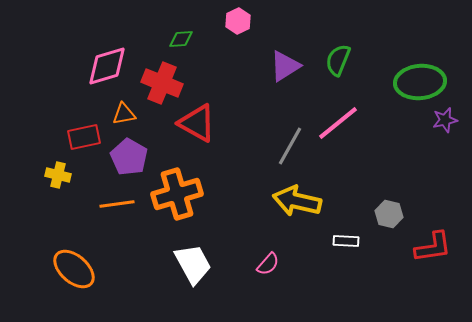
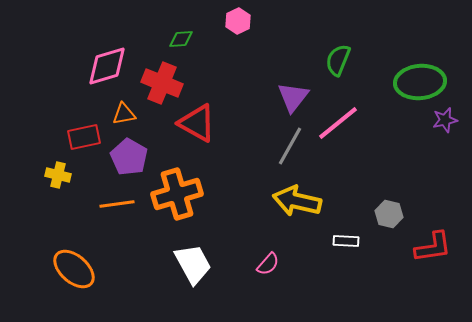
purple triangle: moved 8 px right, 31 px down; rotated 20 degrees counterclockwise
